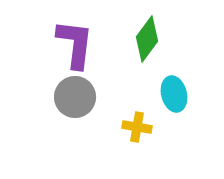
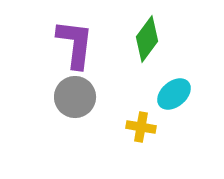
cyan ellipse: rotated 64 degrees clockwise
yellow cross: moved 4 px right
